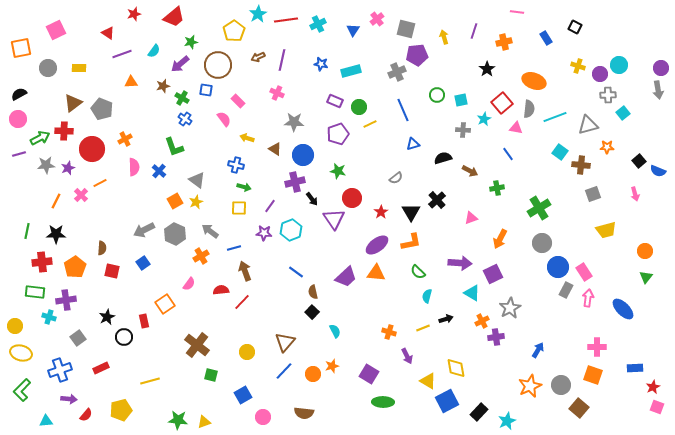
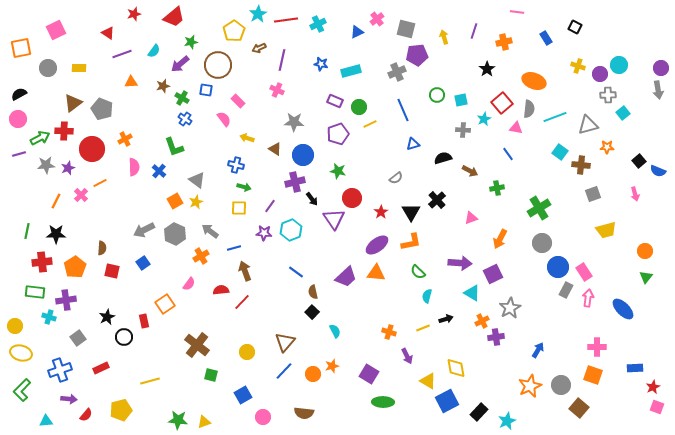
blue triangle at (353, 30): moved 4 px right, 2 px down; rotated 32 degrees clockwise
brown arrow at (258, 57): moved 1 px right, 9 px up
pink cross at (277, 93): moved 3 px up
